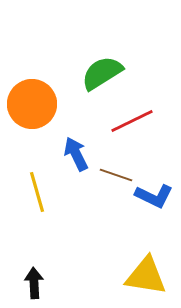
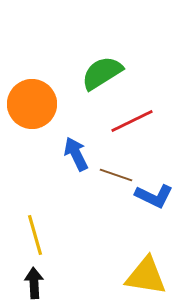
yellow line: moved 2 px left, 43 px down
